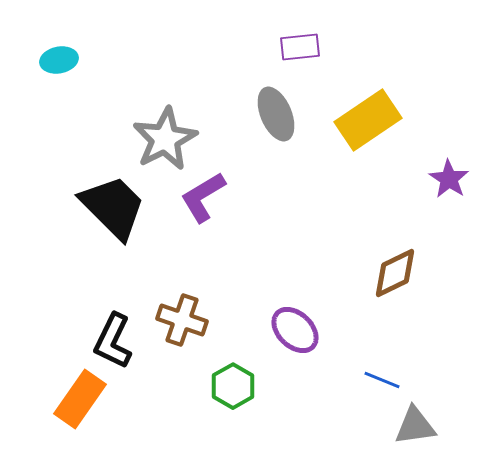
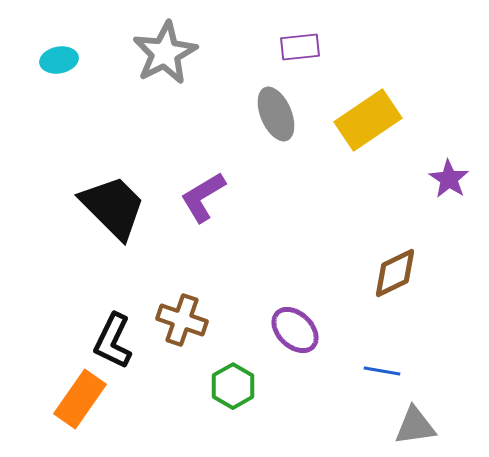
gray star: moved 86 px up
blue line: moved 9 px up; rotated 12 degrees counterclockwise
